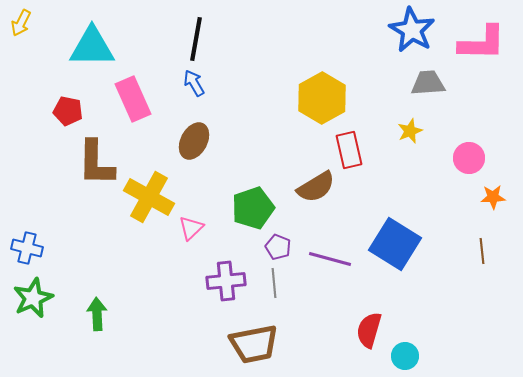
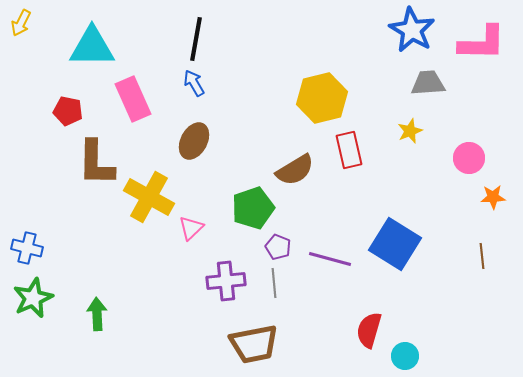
yellow hexagon: rotated 15 degrees clockwise
brown semicircle: moved 21 px left, 17 px up
brown line: moved 5 px down
